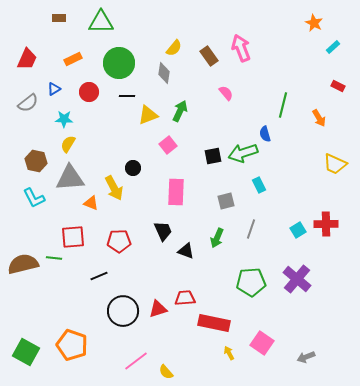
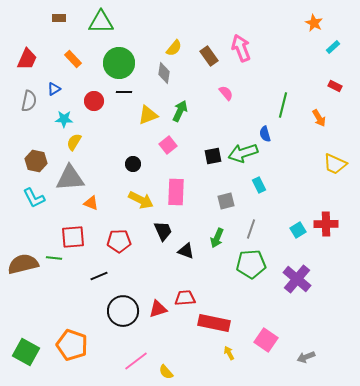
orange rectangle at (73, 59): rotated 72 degrees clockwise
red rectangle at (338, 86): moved 3 px left
red circle at (89, 92): moved 5 px right, 9 px down
black line at (127, 96): moved 3 px left, 4 px up
gray semicircle at (28, 103): moved 1 px right, 2 px up; rotated 40 degrees counterclockwise
yellow semicircle at (68, 144): moved 6 px right, 2 px up
black circle at (133, 168): moved 4 px up
yellow arrow at (114, 188): moved 27 px right, 12 px down; rotated 35 degrees counterclockwise
green pentagon at (251, 282): moved 18 px up
pink square at (262, 343): moved 4 px right, 3 px up
